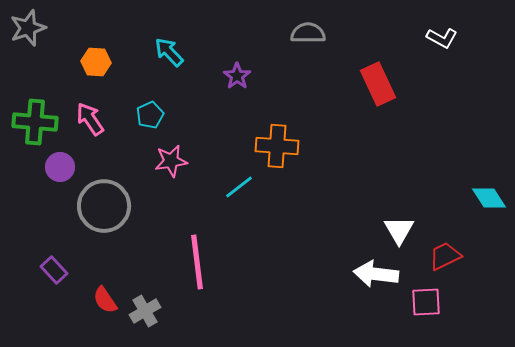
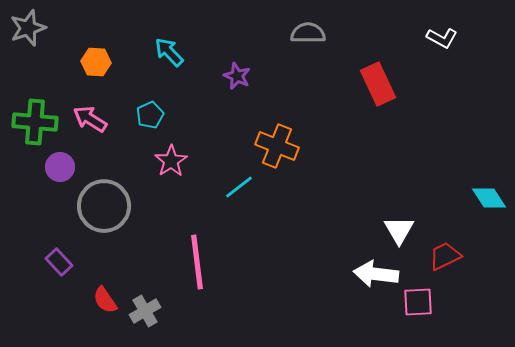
purple star: rotated 12 degrees counterclockwise
pink arrow: rotated 24 degrees counterclockwise
orange cross: rotated 18 degrees clockwise
pink star: rotated 24 degrees counterclockwise
purple rectangle: moved 5 px right, 8 px up
pink square: moved 8 px left
